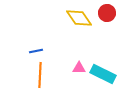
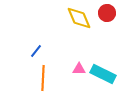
yellow diamond: rotated 12 degrees clockwise
blue line: rotated 40 degrees counterclockwise
pink triangle: moved 1 px down
orange line: moved 3 px right, 3 px down
